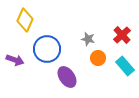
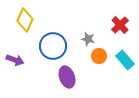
red cross: moved 2 px left, 10 px up
blue circle: moved 6 px right, 3 px up
orange circle: moved 1 px right, 2 px up
cyan rectangle: moved 6 px up
purple ellipse: rotated 15 degrees clockwise
